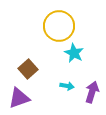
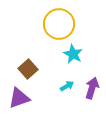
yellow circle: moved 2 px up
cyan star: moved 1 px left, 1 px down
cyan arrow: rotated 40 degrees counterclockwise
purple arrow: moved 4 px up
